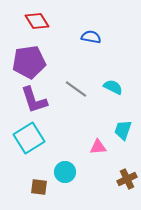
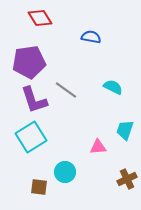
red diamond: moved 3 px right, 3 px up
gray line: moved 10 px left, 1 px down
cyan trapezoid: moved 2 px right
cyan square: moved 2 px right, 1 px up
